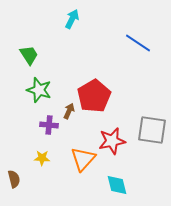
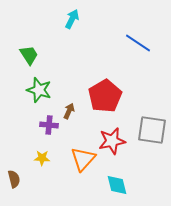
red pentagon: moved 11 px right
